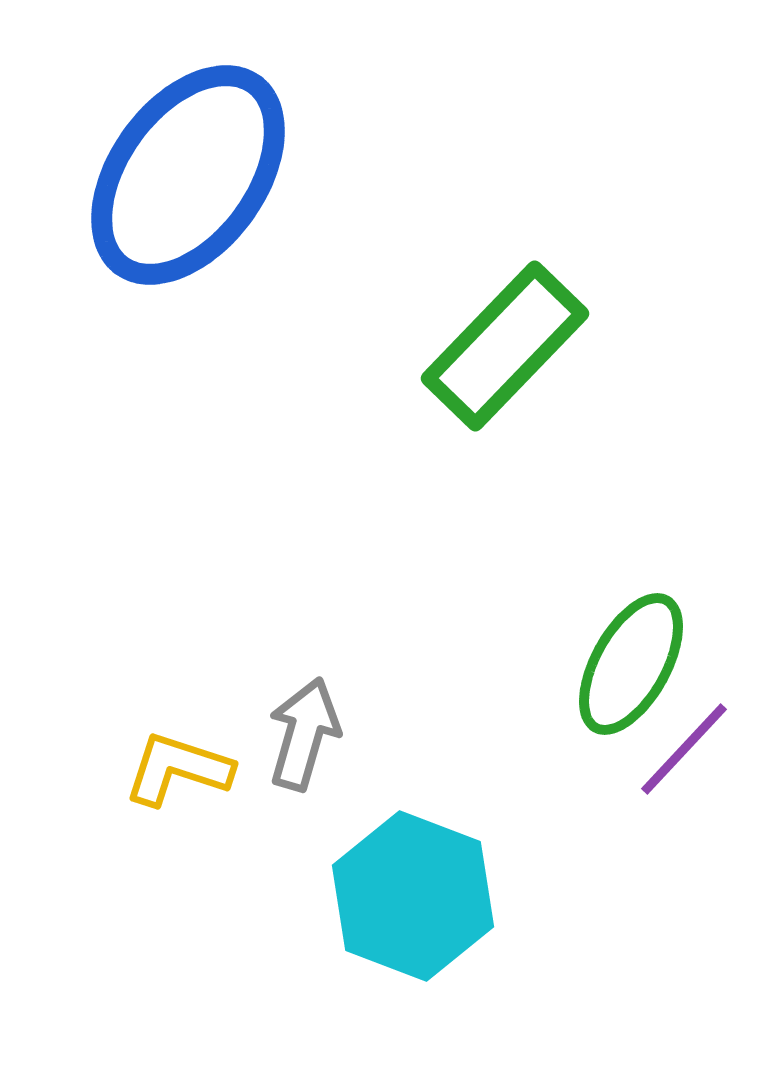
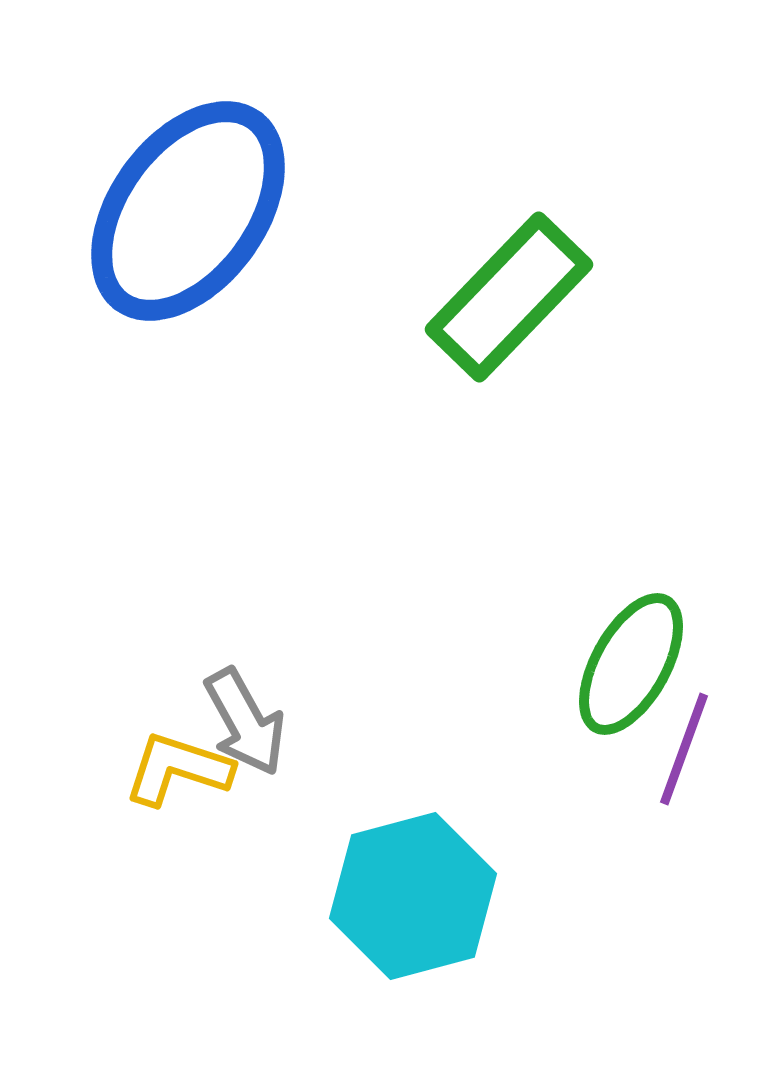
blue ellipse: moved 36 px down
green rectangle: moved 4 px right, 49 px up
gray arrow: moved 59 px left, 12 px up; rotated 135 degrees clockwise
purple line: rotated 23 degrees counterclockwise
cyan hexagon: rotated 24 degrees clockwise
